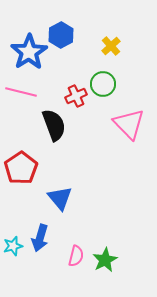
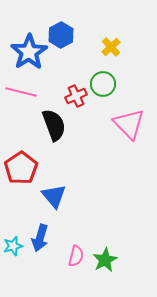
yellow cross: moved 1 px down
blue triangle: moved 6 px left, 2 px up
